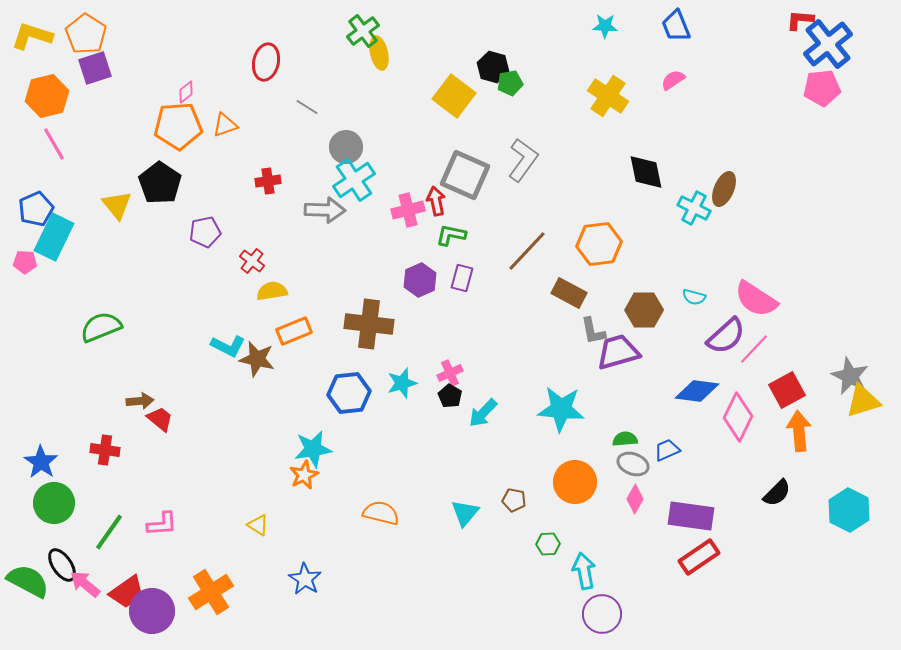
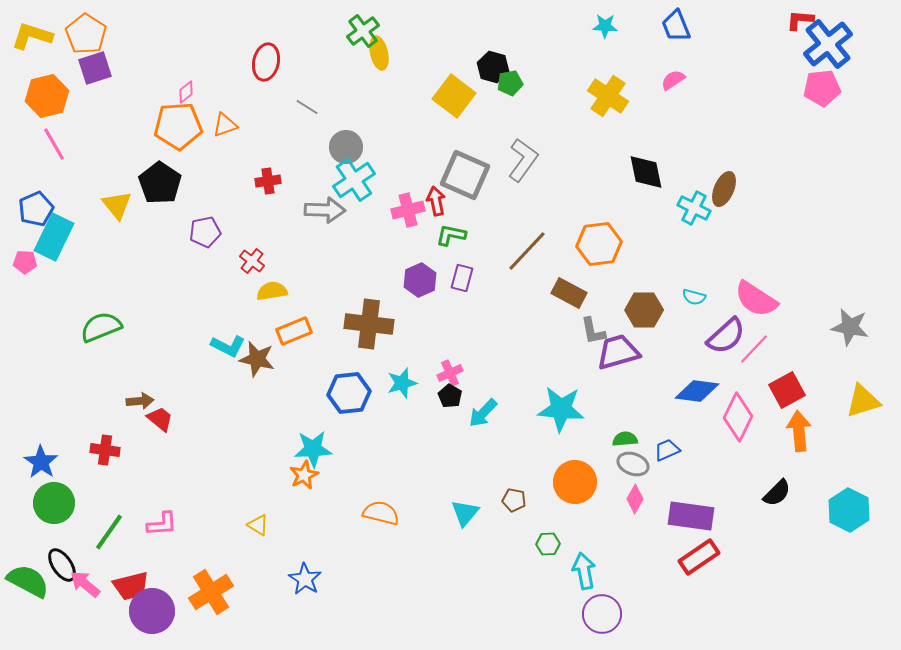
gray star at (850, 376): moved 49 px up; rotated 15 degrees counterclockwise
cyan star at (313, 449): rotated 6 degrees clockwise
red trapezoid at (127, 592): moved 4 px right, 6 px up; rotated 21 degrees clockwise
